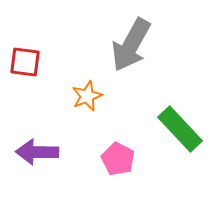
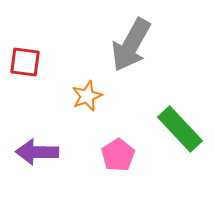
pink pentagon: moved 4 px up; rotated 12 degrees clockwise
